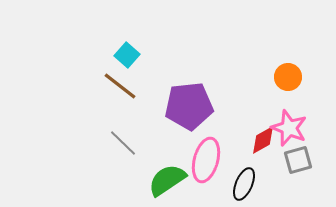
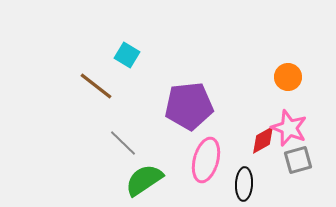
cyan square: rotated 10 degrees counterclockwise
brown line: moved 24 px left
green semicircle: moved 23 px left
black ellipse: rotated 20 degrees counterclockwise
